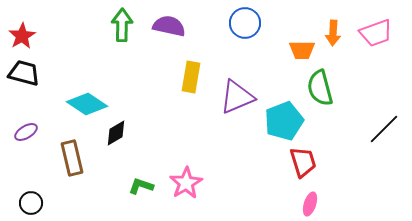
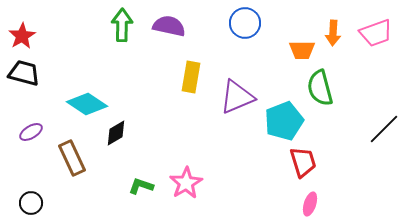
purple ellipse: moved 5 px right
brown rectangle: rotated 12 degrees counterclockwise
